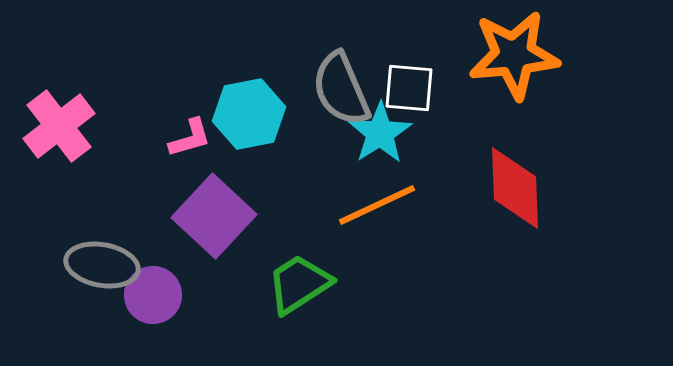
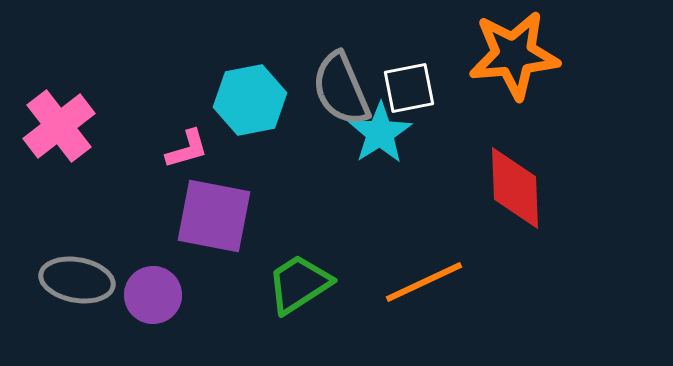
white square: rotated 16 degrees counterclockwise
cyan hexagon: moved 1 px right, 14 px up
pink L-shape: moved 3 px left, 11 px down
orange line: moved 47 px right, 77 px down
purple square: rotated 32 degrees counterclockwise
gray ellipse: moved 25 px left, 15 px down
